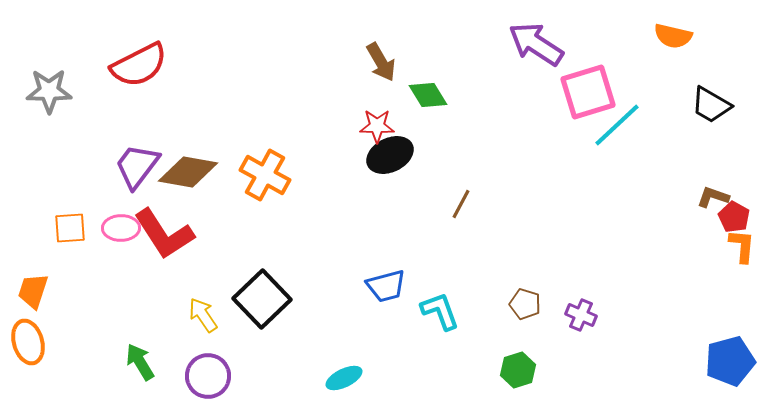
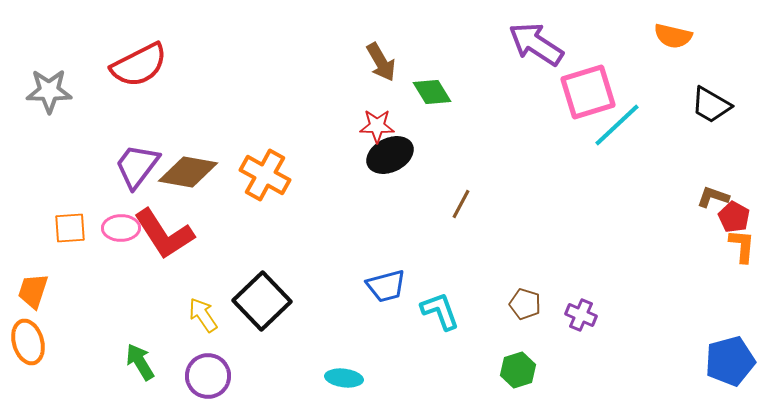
green diamond: moved 4 px right, 3 px up
black square: moved 2 px down
cyan ellipse: rotated 33 degrees clockwise
